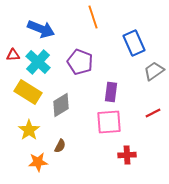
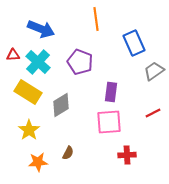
orange line: moved 3 px right, 2 px down; rotated 10 degrees clockwise
brown semicircle: moved 8 px right, 7 px down
